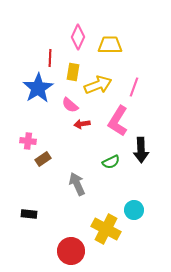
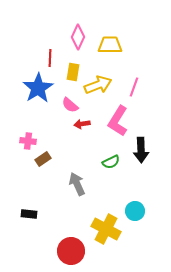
cyan circle: moved 1 px right, 1 px down
